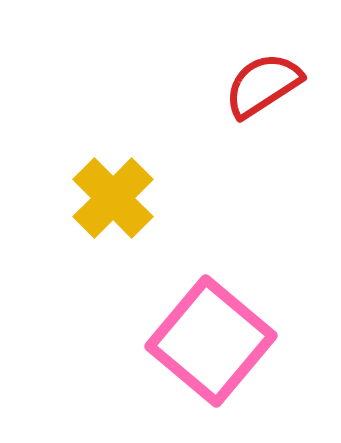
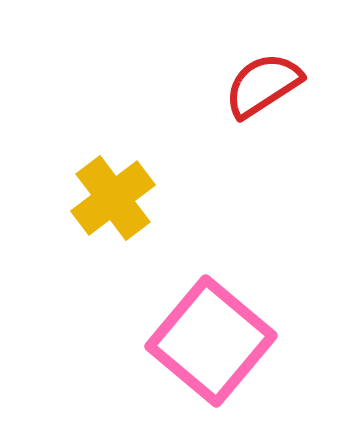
yellow cross: rotated 8 degrees clockwise
